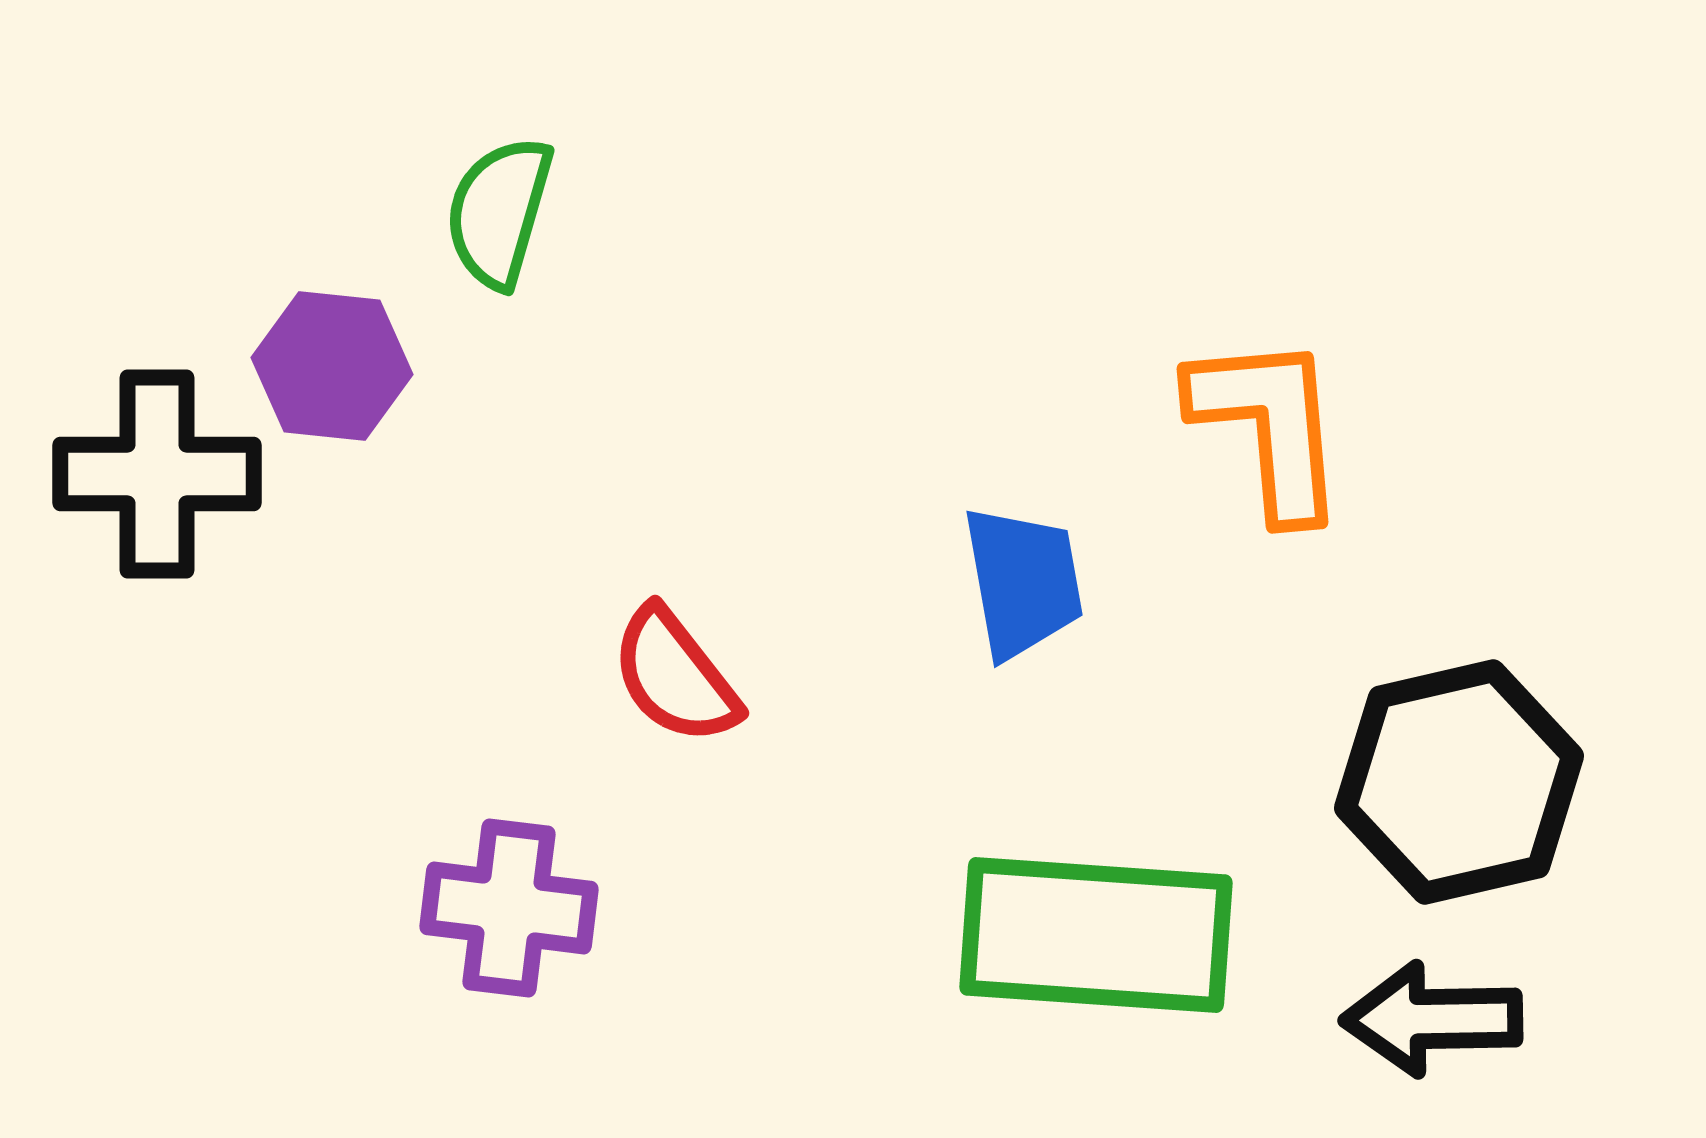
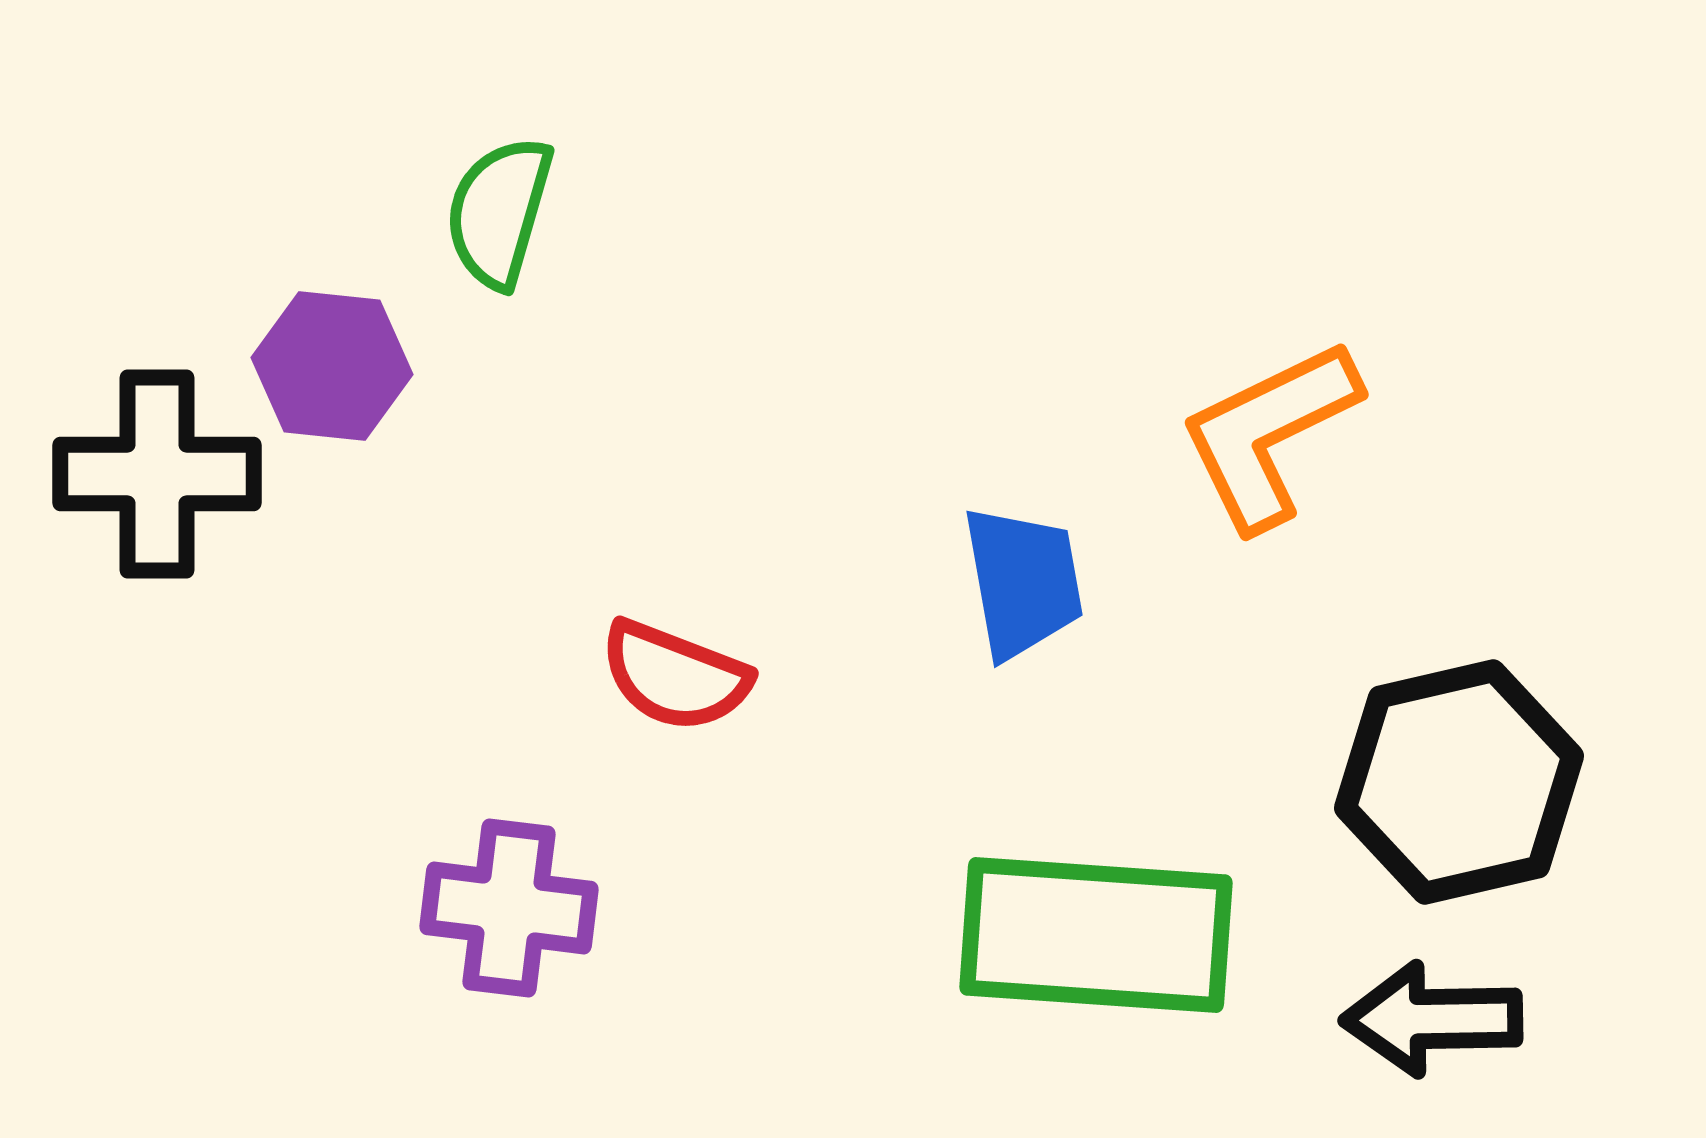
orange L-shape: moved 8 px down; rotated 111 degrees counterclockwise
red semicircle: rotated 31 degrees counterclockwise
